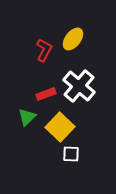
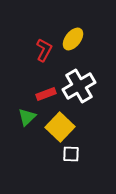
white cross: rotated 20 degrees clockwise
